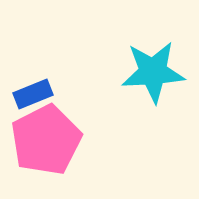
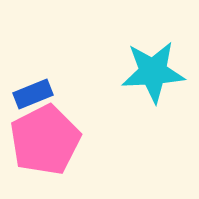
pink pentagon: moved 1 px left
